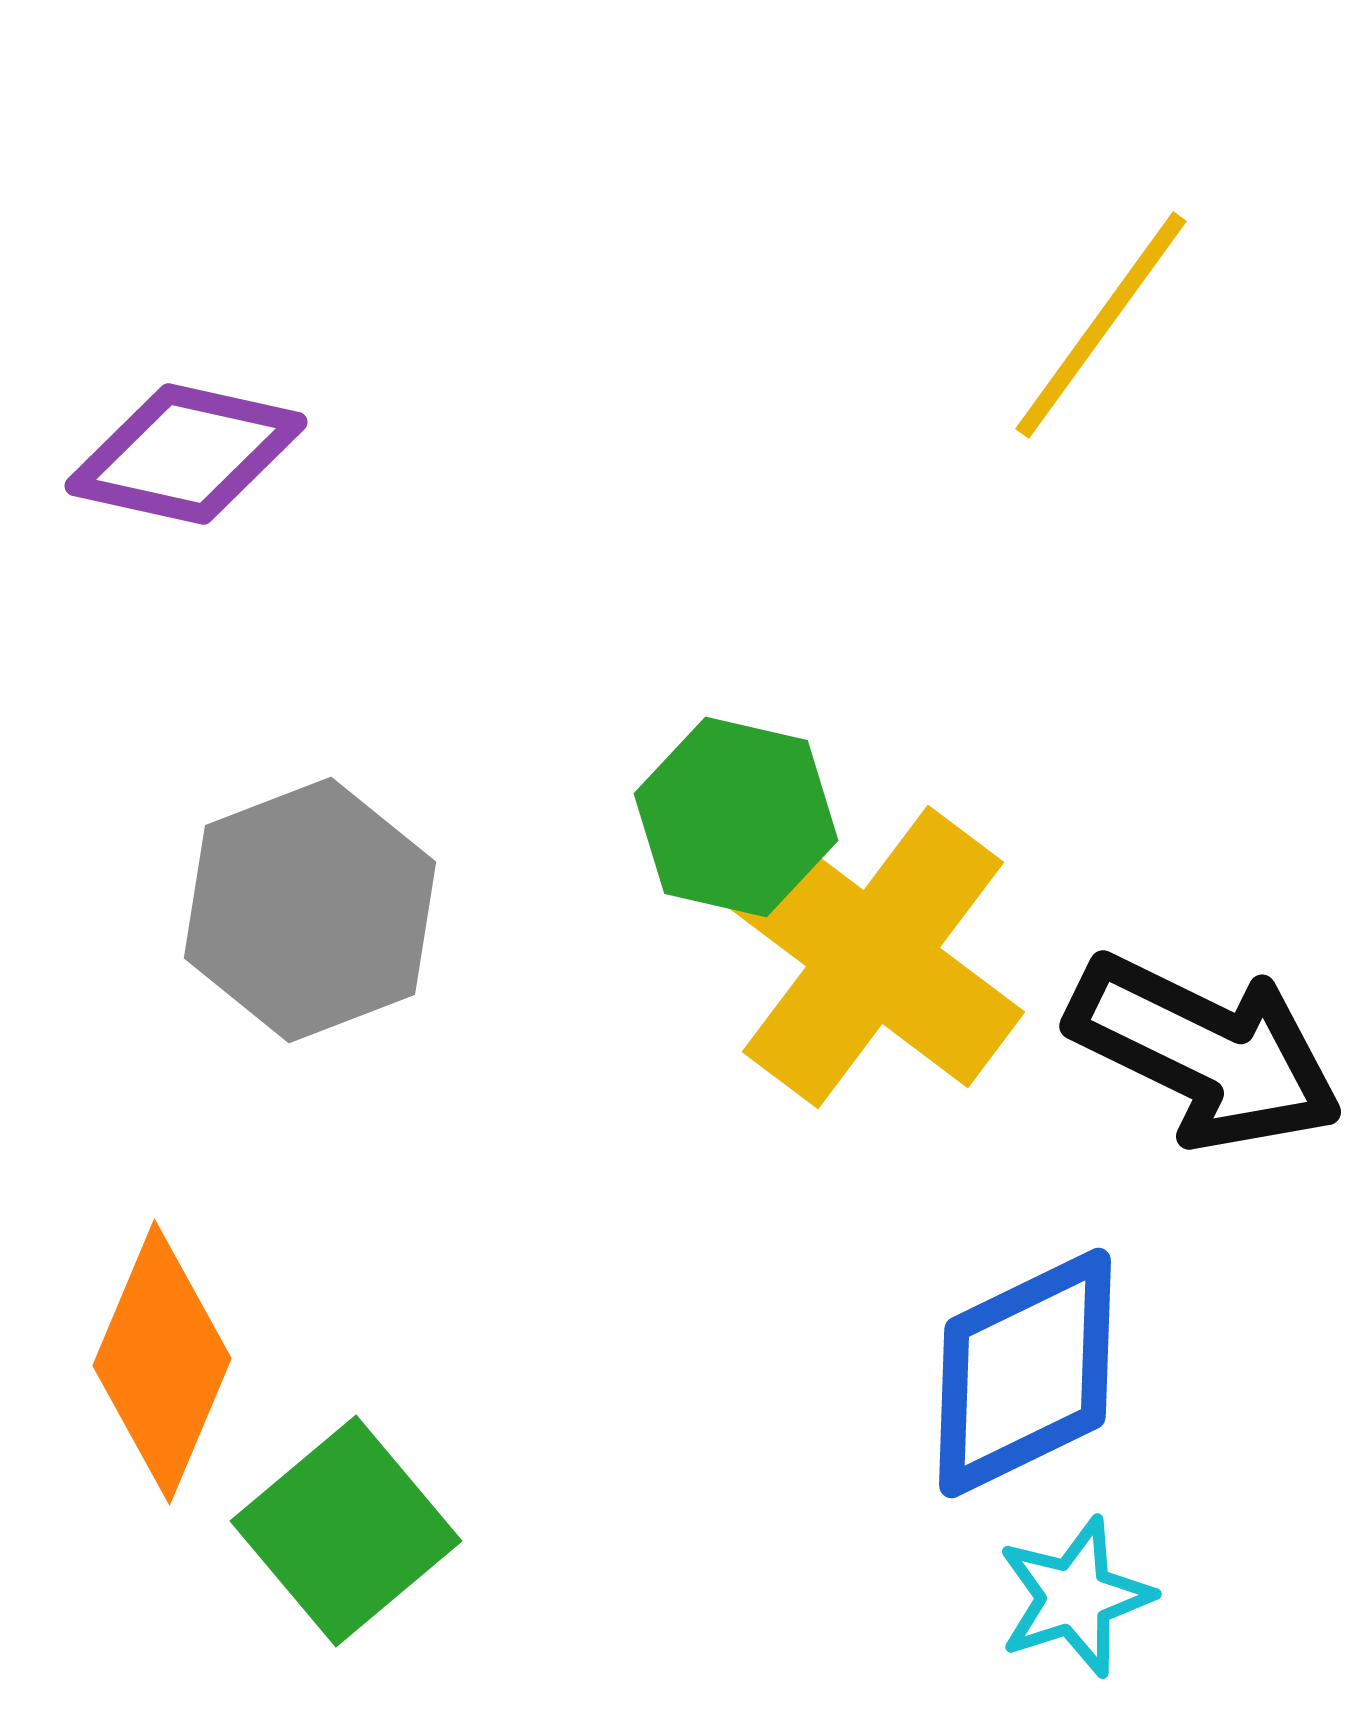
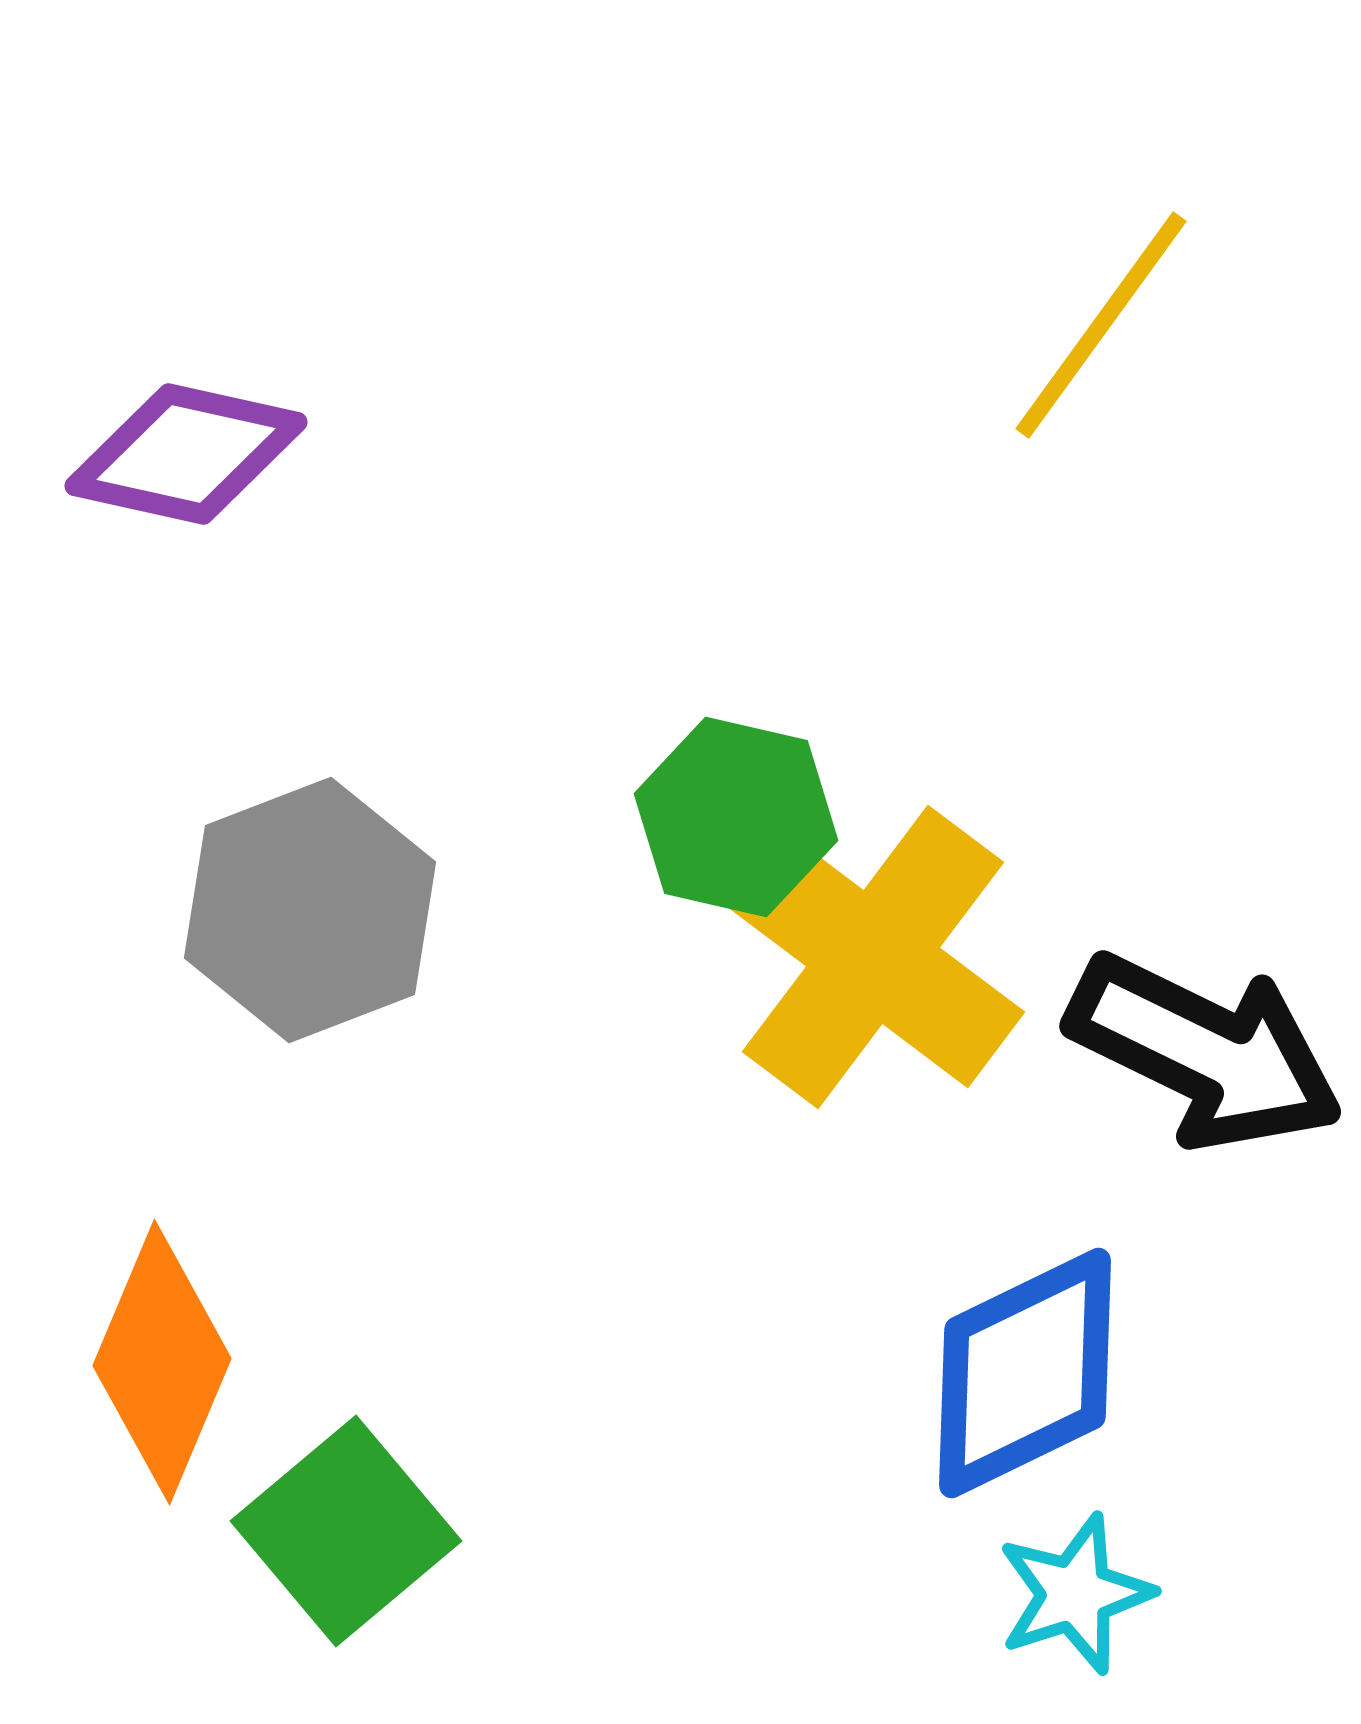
cyan star: moved 3 px up
